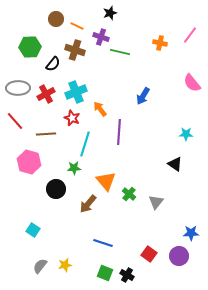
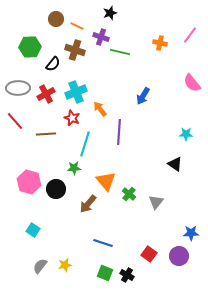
pink hexagon: moved 20 px down
